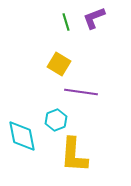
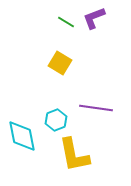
green line: rotated 42 degrees counterclockwise
yellow square: moved 1 px right, 1 px up
purple line: moved 15 px right, 16 px down
yellow L-shape: rotated 15 degrees counterclockwise
